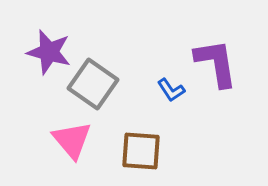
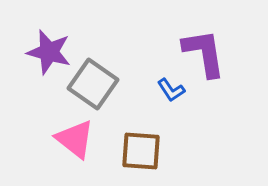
purple L-shape: moved 12 px left, 10 px up
pink triangle: moved 3 px right, 1 px up; rotated 12 degrees counterclockwise
